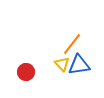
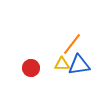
yellow triangle: rotated 49 degrees counterclockwise
red circle: moved 5 px right, 4 px up
